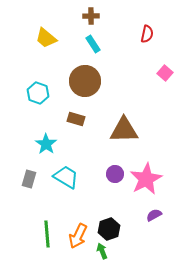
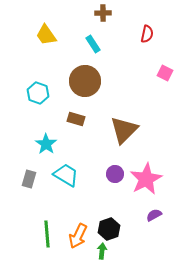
brown cross: moved 12 px right, 3 px up
yellow trapezoid: moved 3 px up; rotated 15 degrees clockwise
pink square: rotated 14 degrees counterclockwise
brown triangle: rotated 44 degrees counterclockwise
cyan trapezoid: moved 2 px up
green arrow: rotated 28 degrees clockwise
